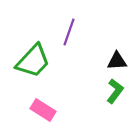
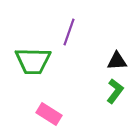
green trapezoid: rotated 48 degrees clockwise
pink rectangle: moved 6 px right, 4 px down
